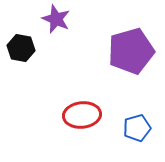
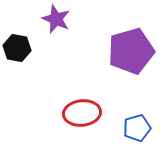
black hexagon: moved 4 px left
red ellipse: moved 2 px up
